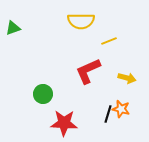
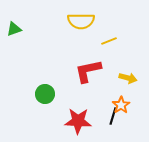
green triangle: moved 1 px right, 1 px down
red L-shape: rotated 12 degrees clockwise
yellow arrow: moved 1 px right
green circle: moved 2 px right
orange star: moved 4 px up; rotated 24 degrees clockwise
black line: moved 5 px right, 2 px down
red star: moved 14 px right, 2 px up
